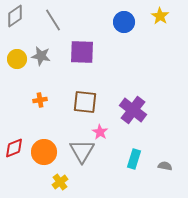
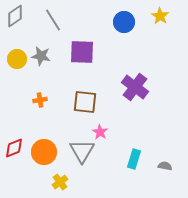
purple cross: moved 2 px right, 23 px up
